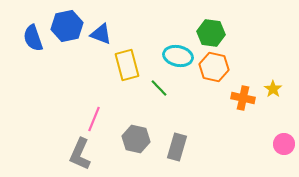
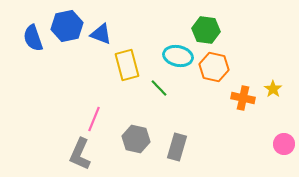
green hexagon: moved 5 px left, 3 px up
